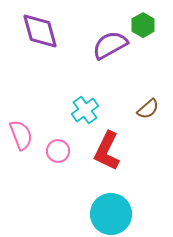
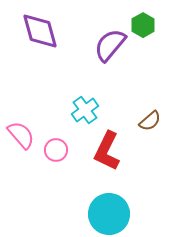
purple semicircle: rotated 21 degrees counterclockwise
brown semicircle: moved 2 px right, 12 px down
pink semicircle: rotated 20 degrees counterclockwise
pink circle: moved 2 px left, 1 px up
cyan circle: moved 2 px left
